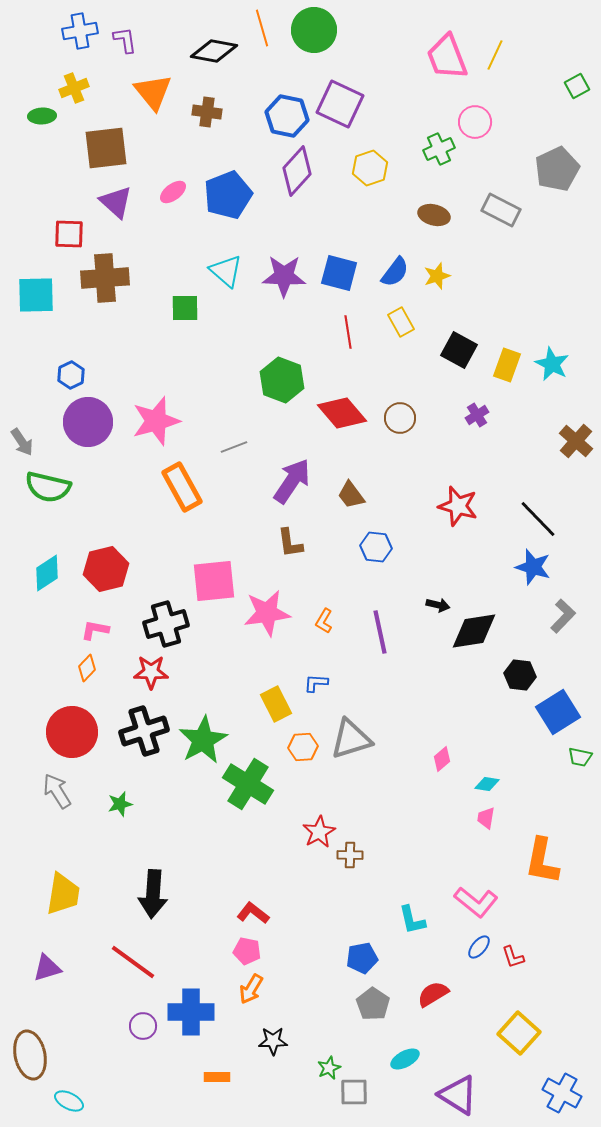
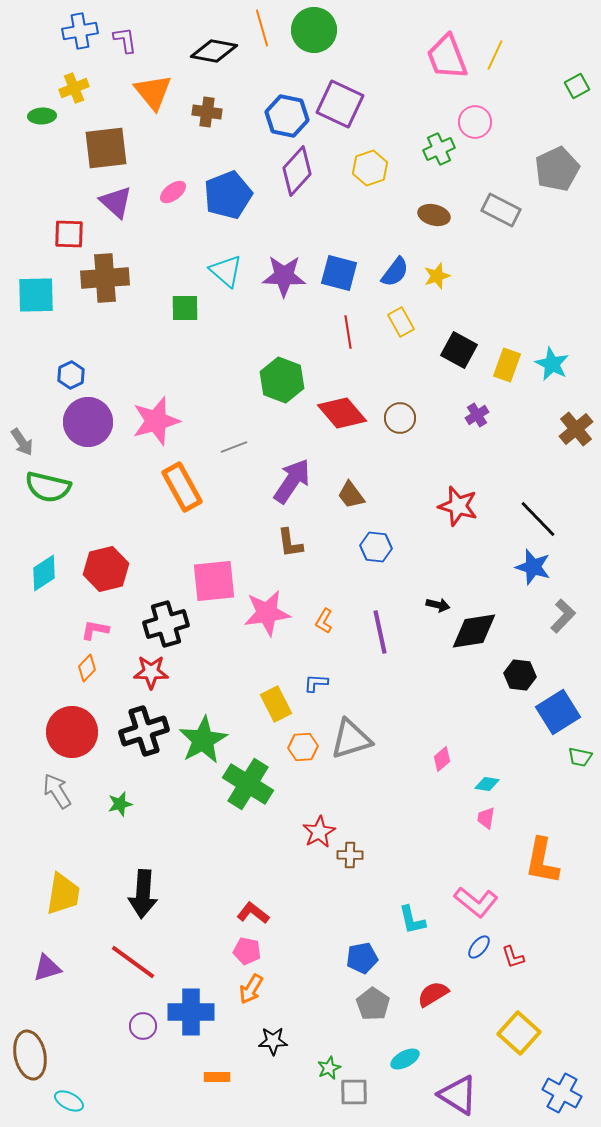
brown cross at (576, 441): moved 12 px up; rotated 8 degrees clockwise
cyan diamond at (47, 573): moved 3 px left
black arrow at (153, 894): moved 10 px left
